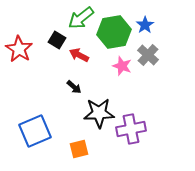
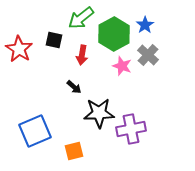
green hexagon: moved 2 px down; rotated 20 degrees counterclockwise
black square: moved 3 px left; rotated 18 degrees counterclockwise
red arrow: moved 3 px right; rotated 108 degrees counterclockwise
orange square: moved 5 px left, 2 px down
